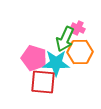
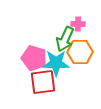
pink cross: moved 4 px up; rotated 24 degrees counterclockwise
red square: rotated 12 degrees counterclockwise
